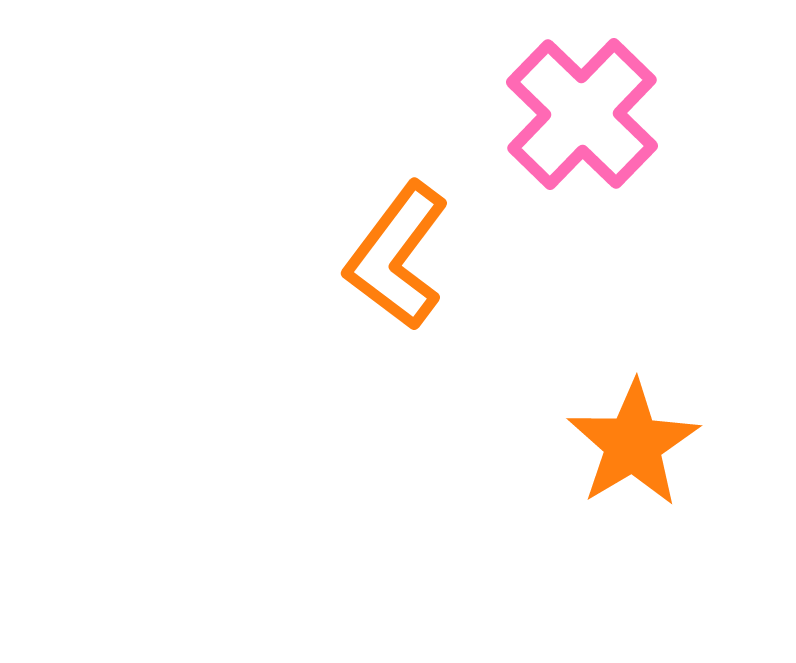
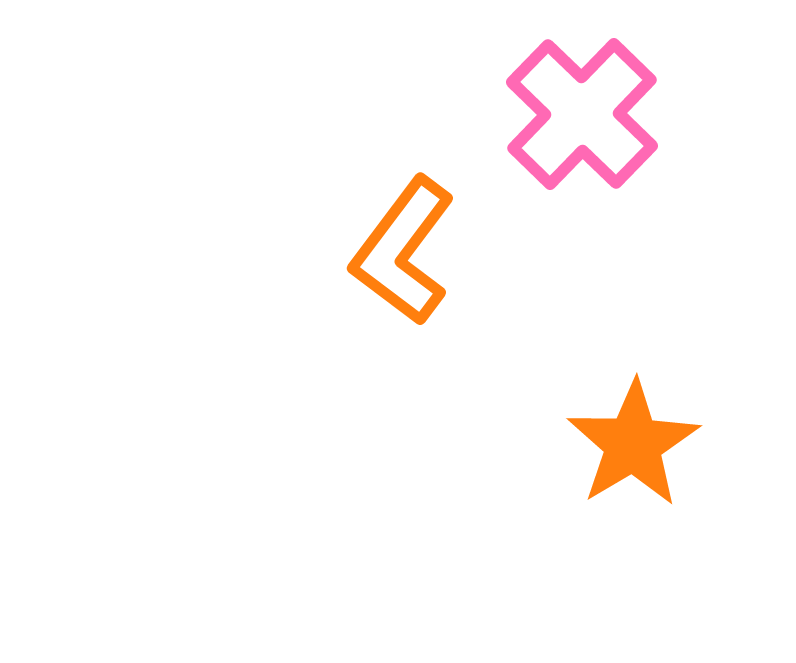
orange L-shape: moved 6 px right, 5 px up
